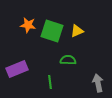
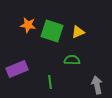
yellow triangle: moved 1 px right, 1 px down
green semicircle: moved 4 px right
gray arrow: moved 1 px left, 2 px down
